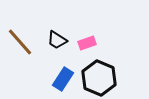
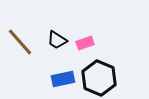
pink rectangle: moved 2 px left
blue rectangle: rotated 45 degrees clockwise
